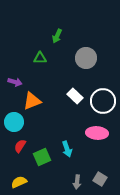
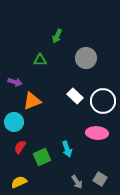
green triangle: moved 2 px down
red semicircle: moved 1 px down
gray arrow: rotated 40 degrees counterclockwise
